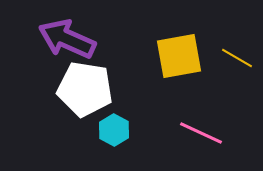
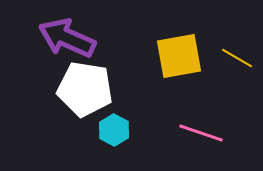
purple arrow: moved 1 px up
pink line: rotated 6 degrees counterclockwise
